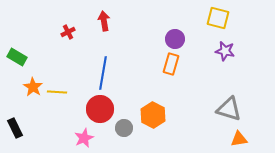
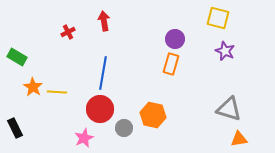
purple star: rotated 12 degrees clockwise
orange hexagon: rotated 15 degrees counterclockwise
